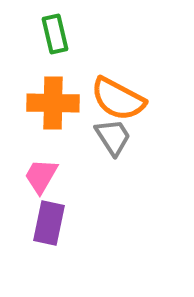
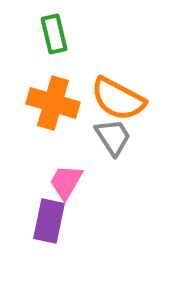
green rectangle: moved 1 px left
orange cross: rotated 15 degrees clockwise
pink trapezoid: moved 25 px right, 6 px down
purple rectangle: moved 2 px up
